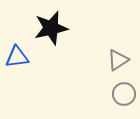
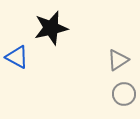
blue triangle: rotated 35 degrees clockwise
